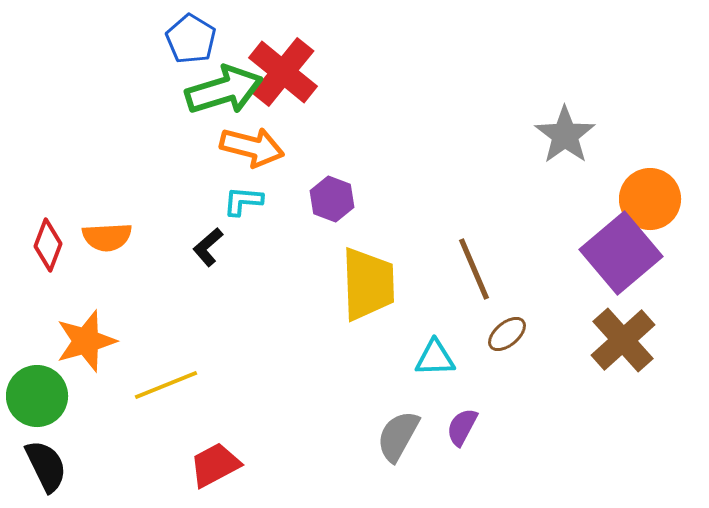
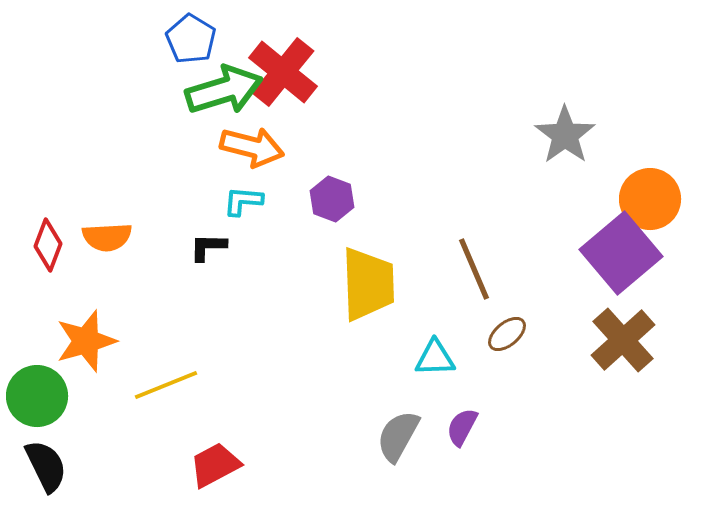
black L-shape: rotated 42 degrees clockwise
